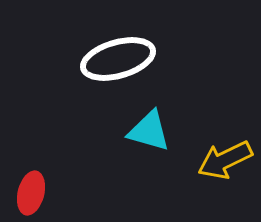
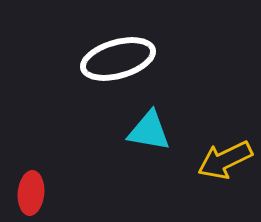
cyan triangle: rotated 6 degrees counterclockwise
red ellipse: rotated 9 degrees counterclockwise
